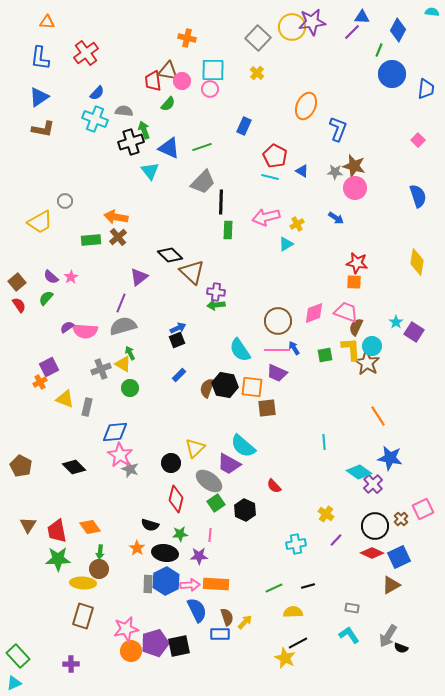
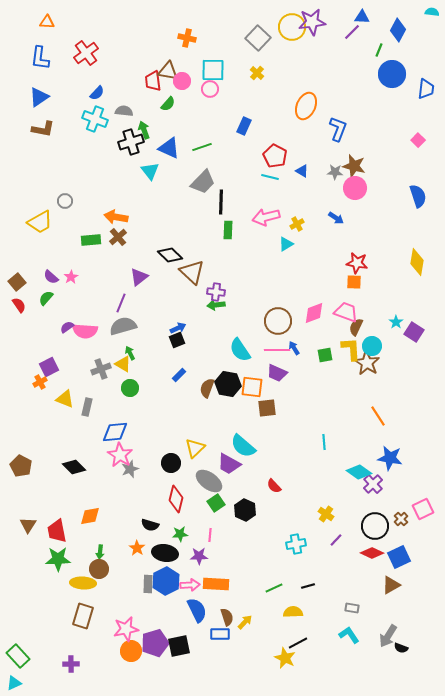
black hexagon at (225, 385): moved 3 px right, 1 px up
gray star at (130, 469): rotated 30 degrees clockwise
orange diamond at (90, 527): moved 11 px up; rotated 65 degrees counterclockwise
